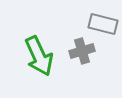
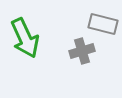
green arrow: moved 14 px left, 18 px up
